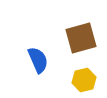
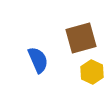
yellow hexagon: moved 8 px right, 8 px up; rotated 20 degrees counterclockwise
